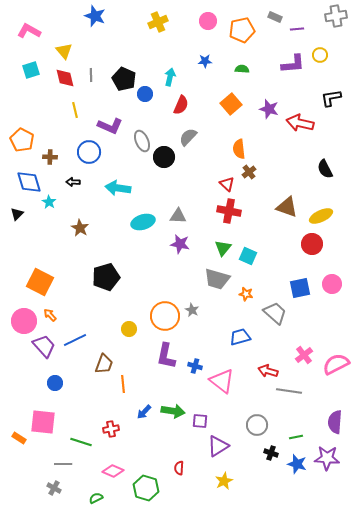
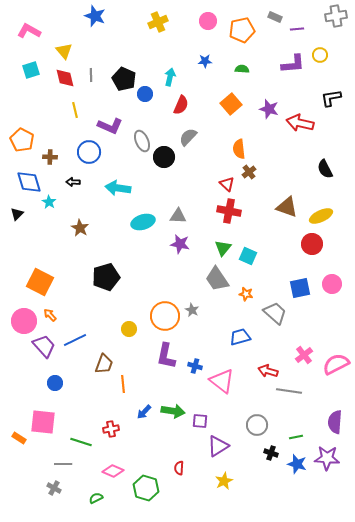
gray trapezoid at (217, 279): rotated 40 degrees clockwise
